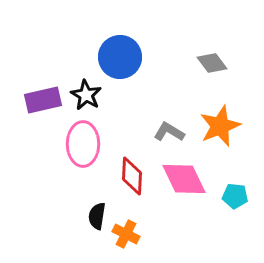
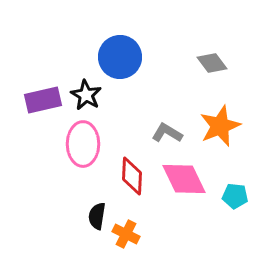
gray L-shape: moved 2 px left, 1 px down
